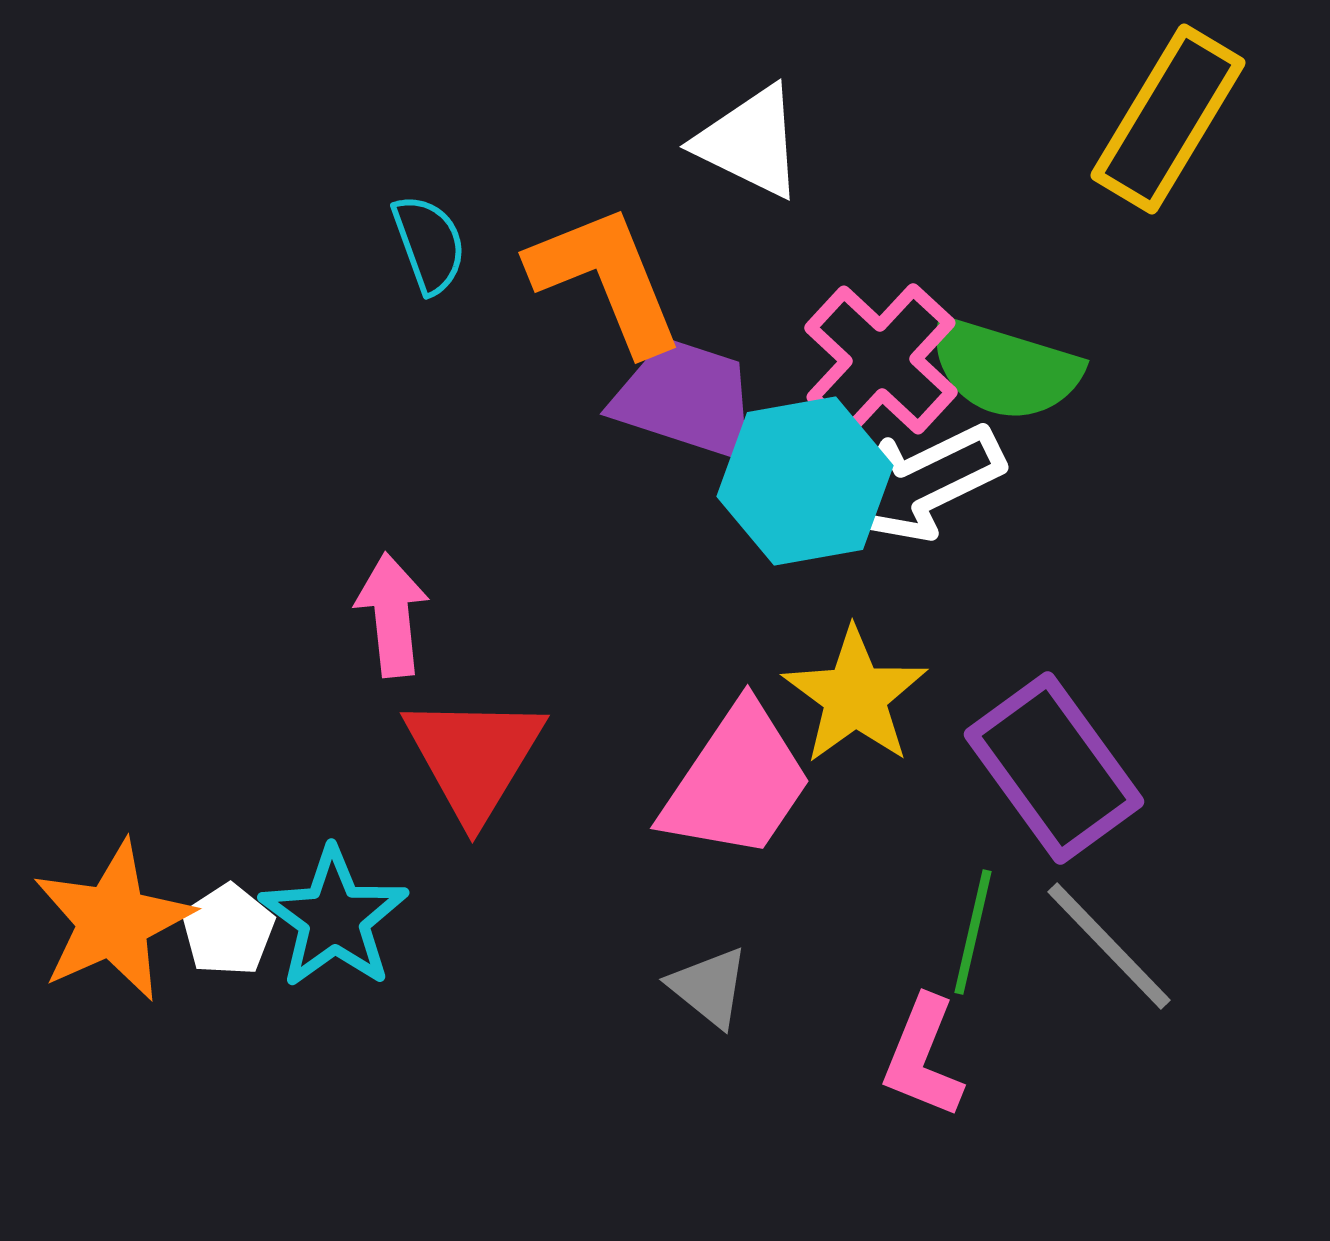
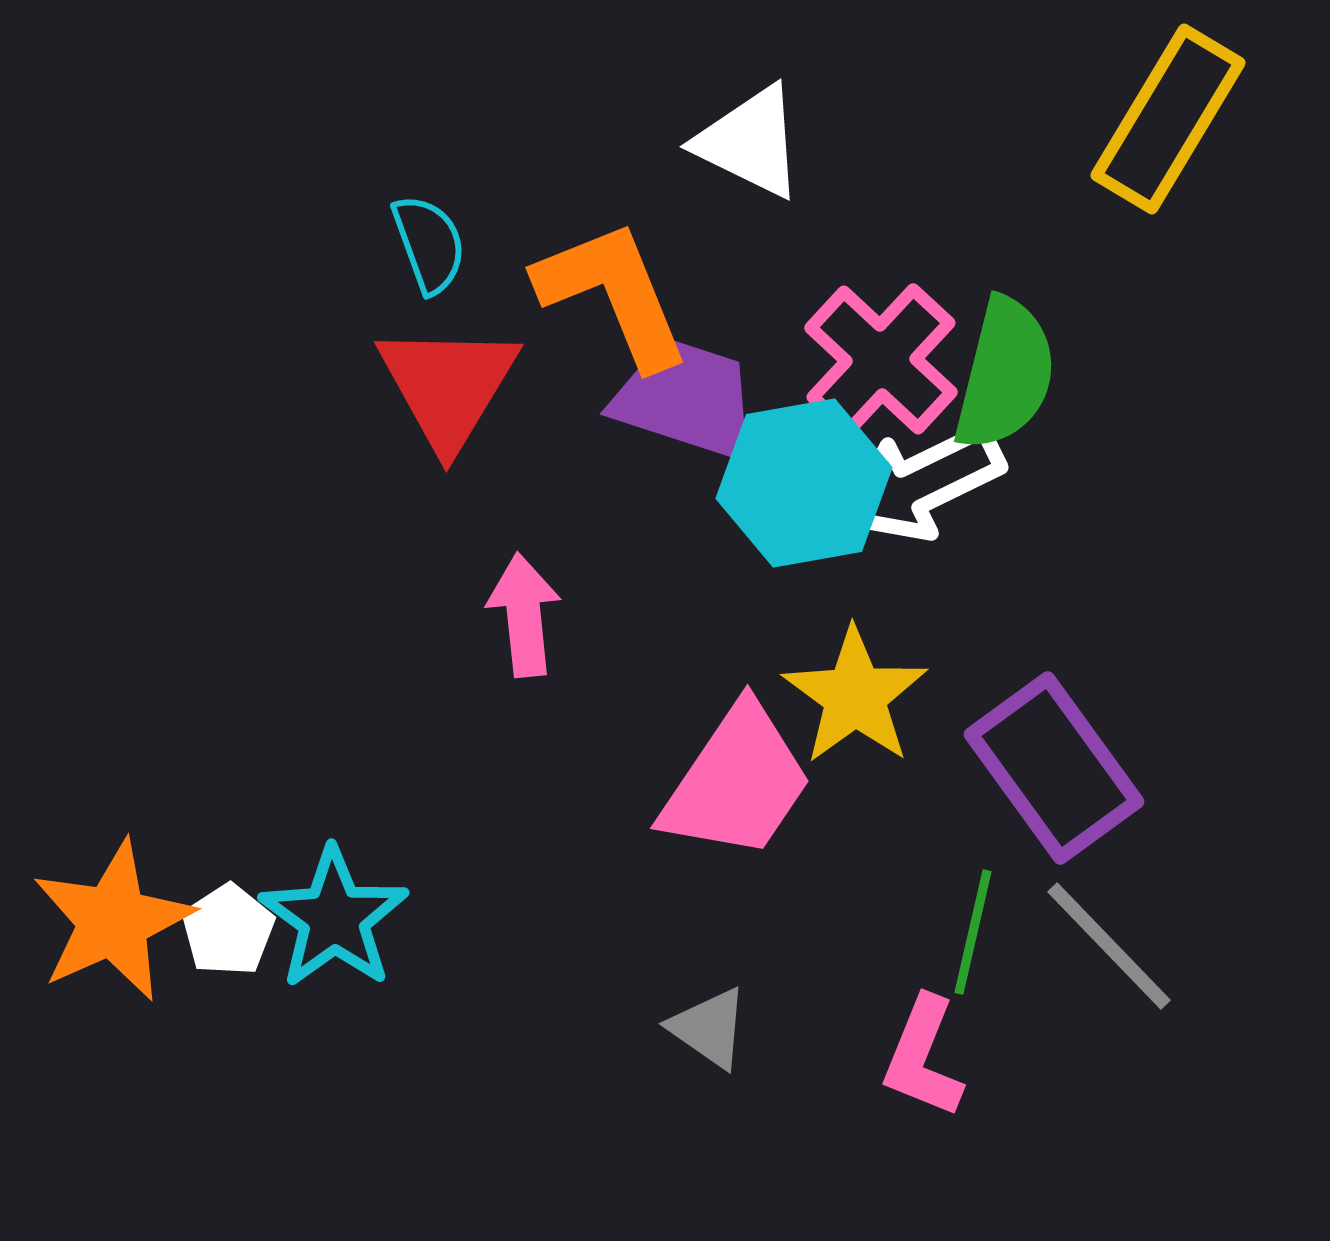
orange L-shape: moved 7 px right, 15 px down
green semicircle: moved 5 px down; rotated 93 degrees counterclockwise
cyan hexagon: moved 1 px left, 2 px down
pink arrow: moved 132 px right
red triangle: moved 26 px left, 371 px up
gray triangle: moved 41 px down; rotated 4 degrees counterclockwise
